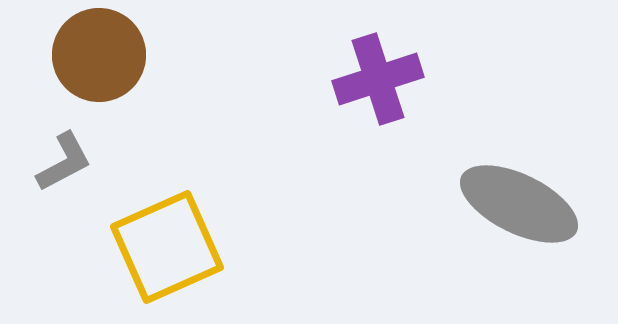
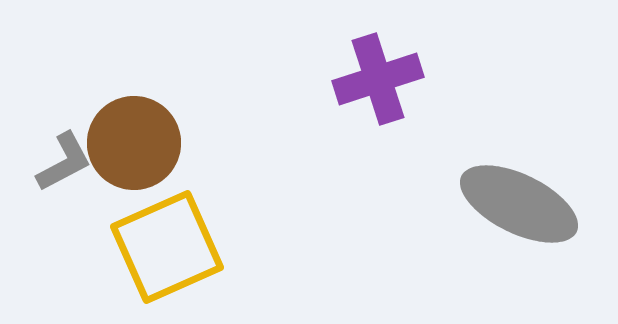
brown circle: moved 35 px right, 88 px down
